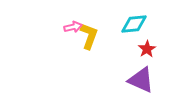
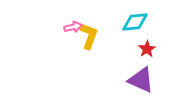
cyan diamond: moved 1 px right, 2 px up
